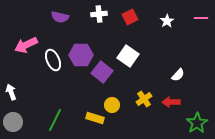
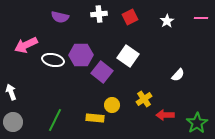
white ellipse: rotated 55 degrees counterclockwise
red arrow: moved 6 px left, 13 px down
yellow rectangle: rotated 12 degrees counterclockwise
